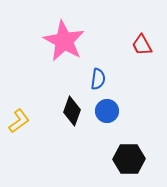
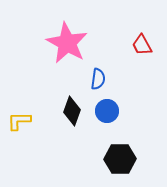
pink star: moved 3 px right, 2 px down
yellow L-shape: rotated 145 degrees counterclockwise
black hexagon: moved 9 px left
